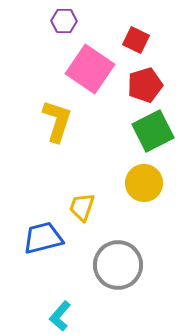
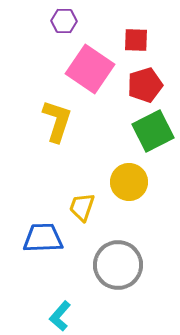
red square: rotated 24 degrees counterclockwise
yellow circle: moved 15 px left, 1 px up
blue trapezoid: rotated 12 degrees clockwise
